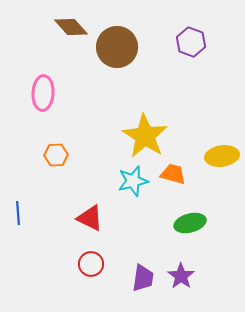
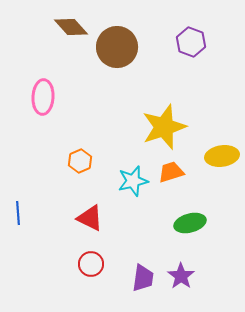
pink ellipse: moved 4 px down
yellow star: moved 19 px right, 9 px up; rotated 21 degrees clockwise
orange hexagon: moved 24 px right, 6 px down; rotated 20 degrees counterclockwise
orange trapezoid: moved 2 px left, 2 px up; rotated 32 degrees counterclockwise
